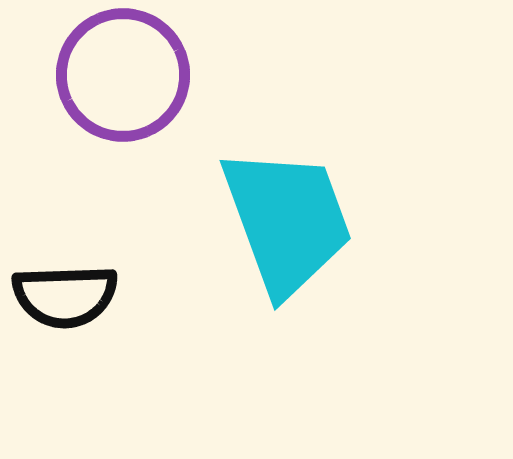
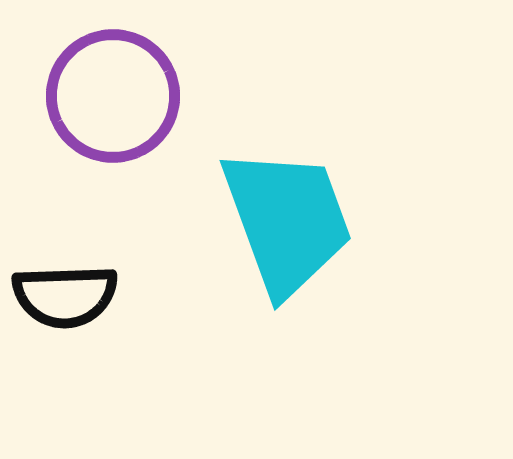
purple circle: moved 10 px left, 21 px down
